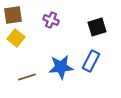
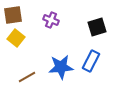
brown line: rotated 12 degrees counterclockwise
